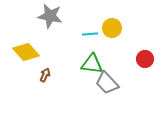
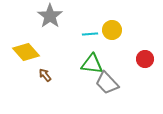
gray star: rotated 25 degrees clockwise
yellow circle: moved 2 px down
brown arrow: rotated 64 degrees counterclockwise
